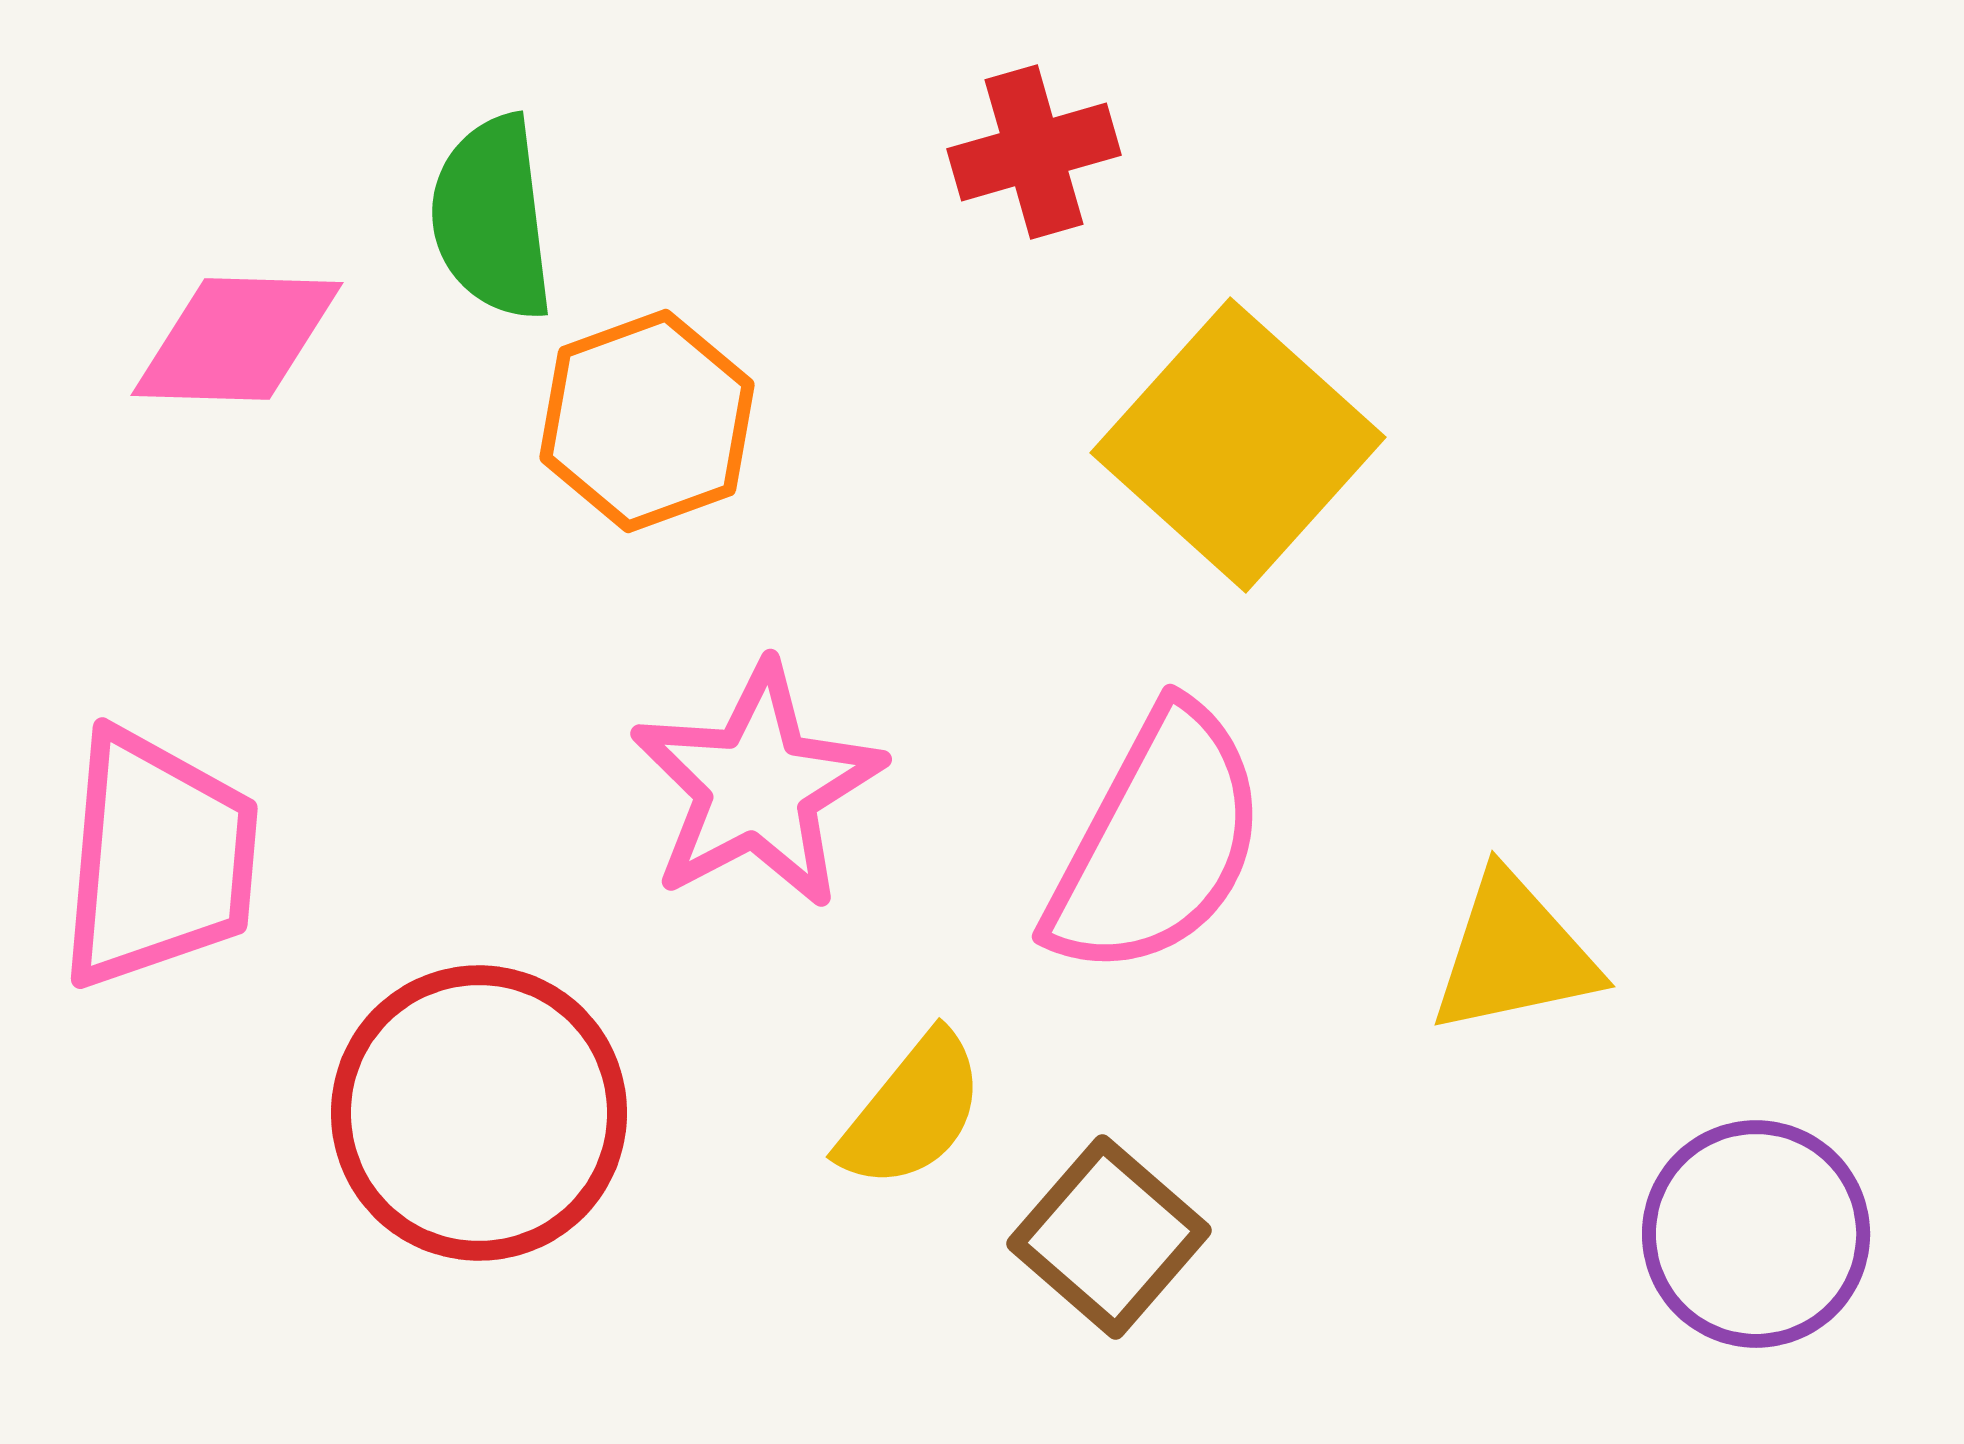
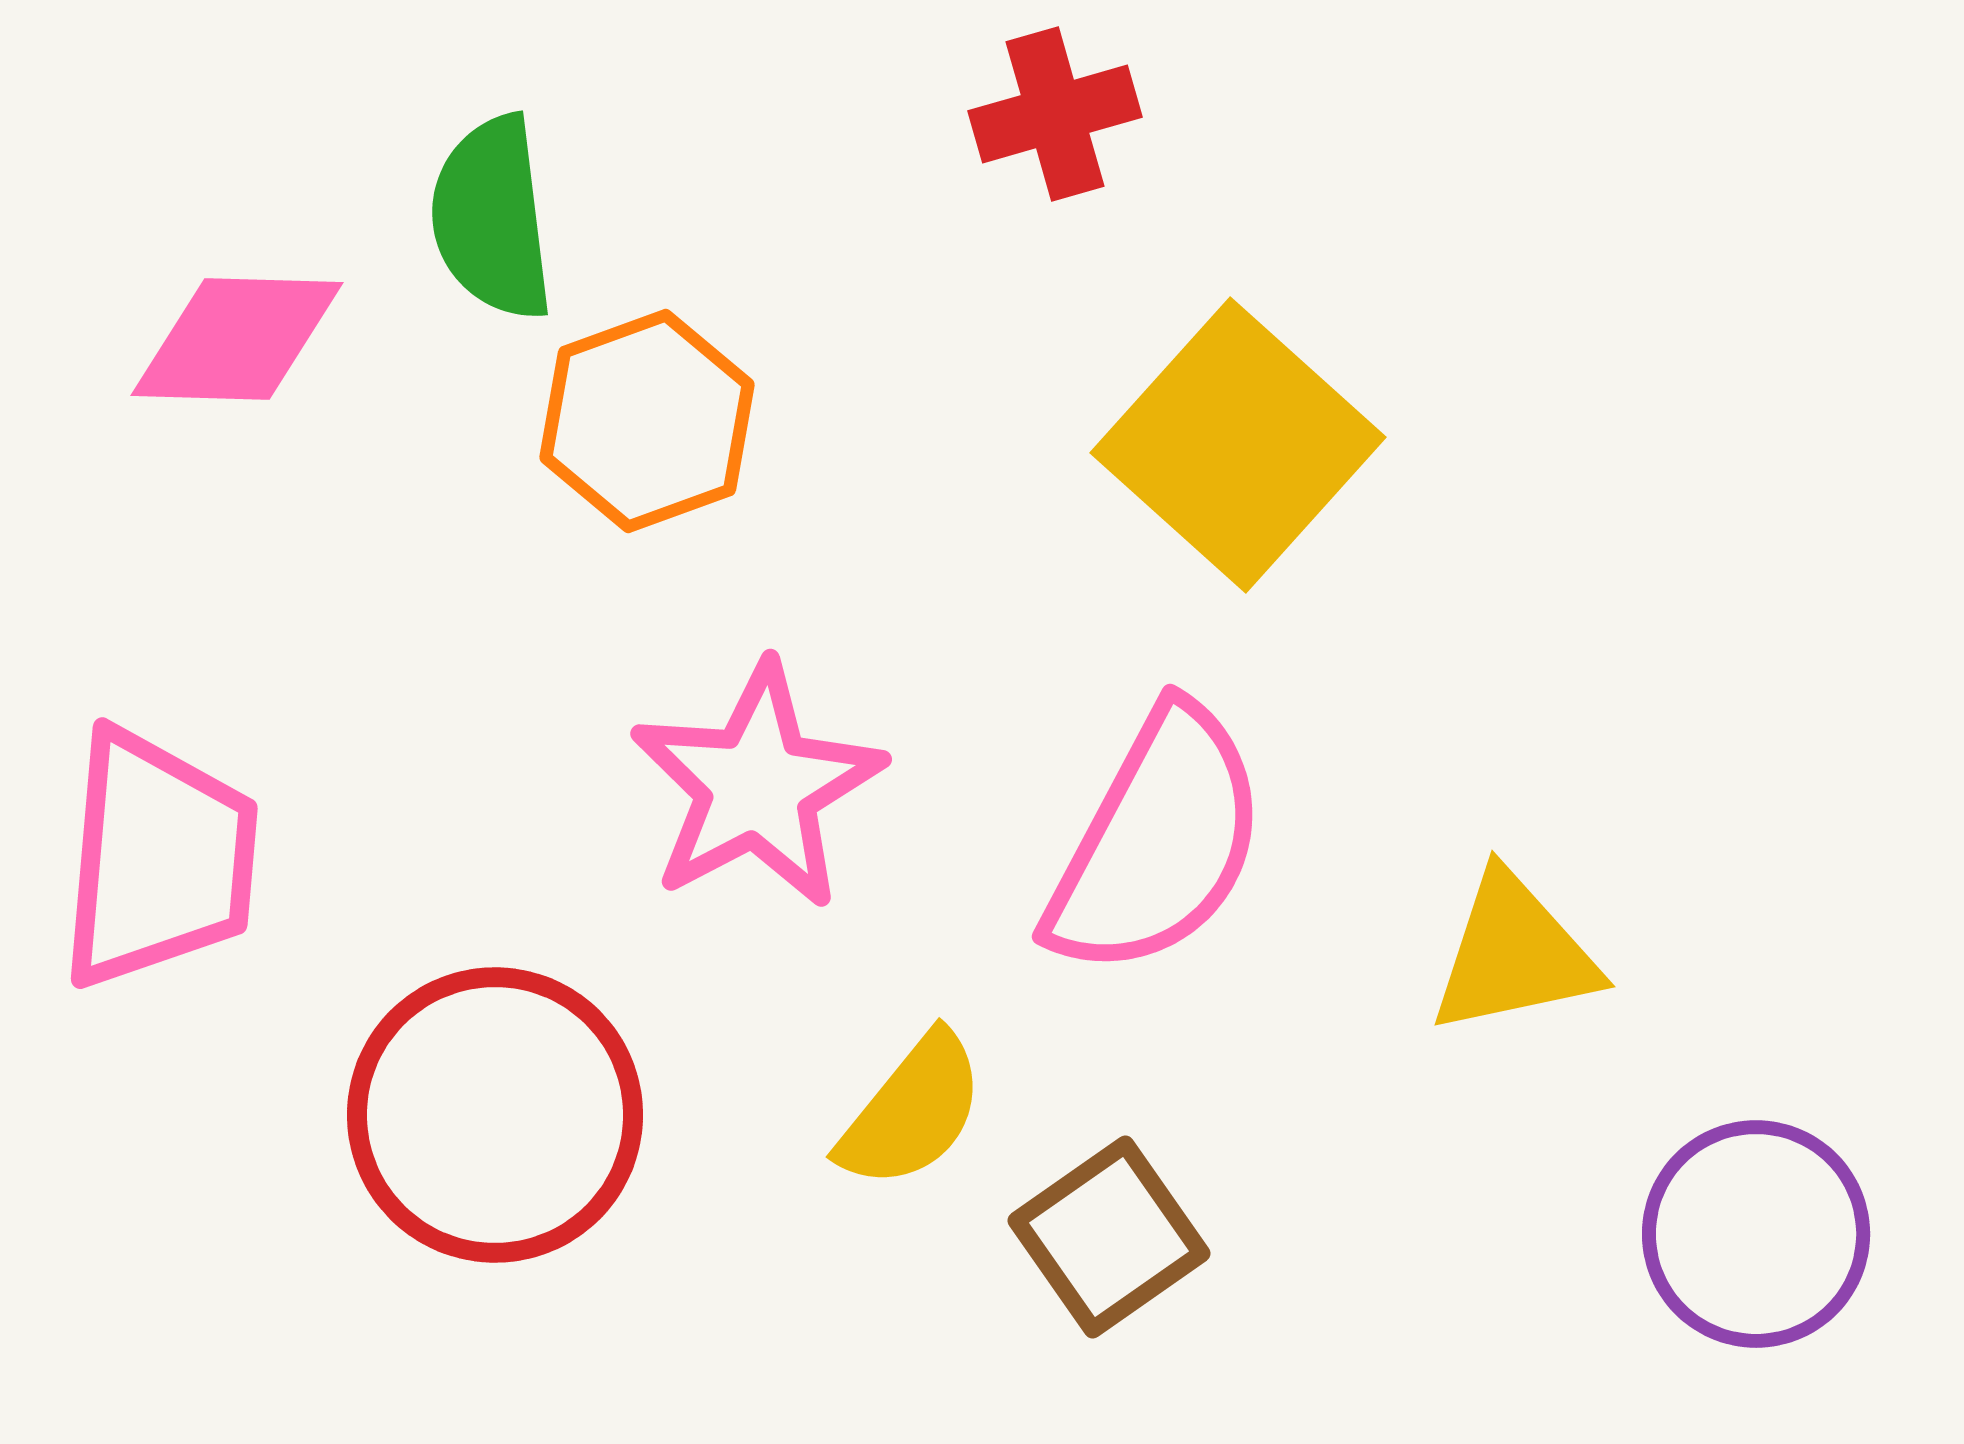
red cross: moved 21 px right, 38 px up
red circle: moved 16 px right, 2 px down
brown square: rotated 14 degrees clockwise
